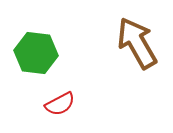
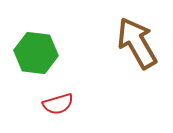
red semicircle: moved 2 px left; rotated 12 degrees clockwise
